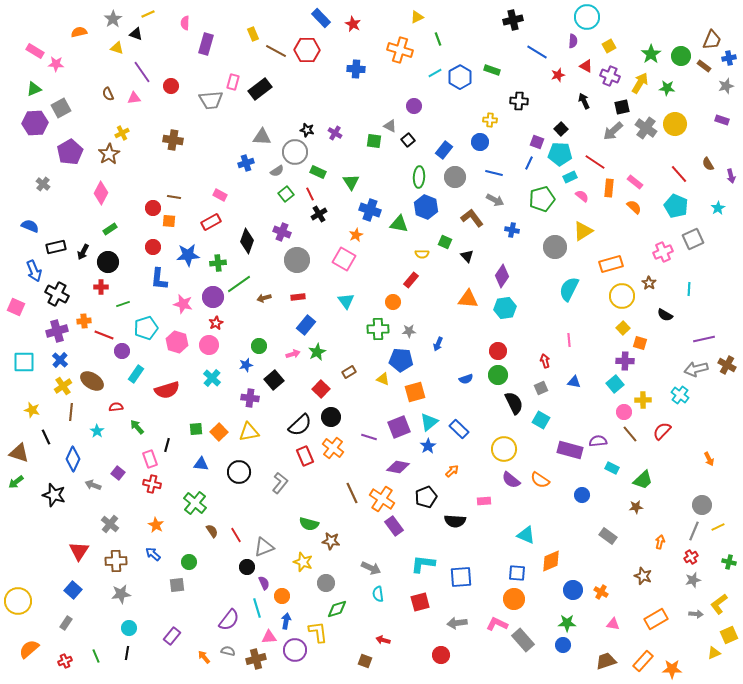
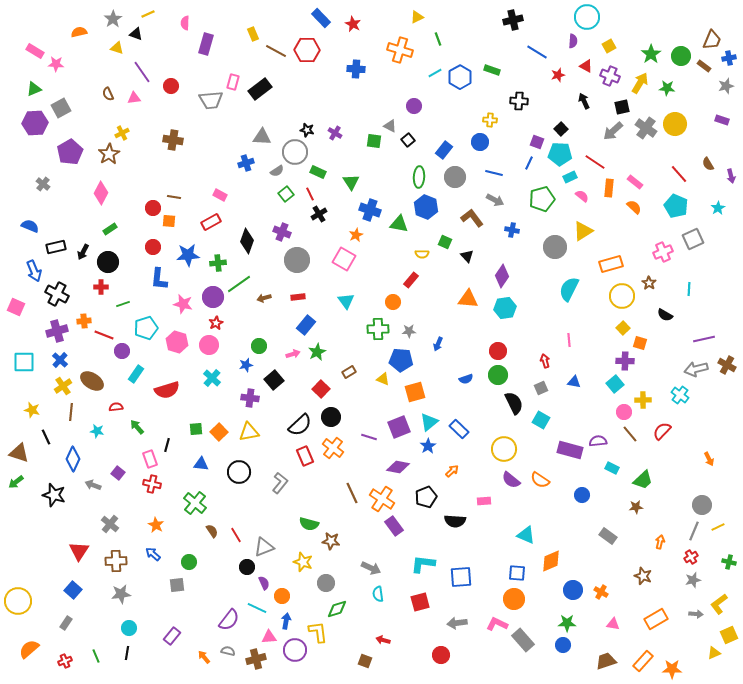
cyan star at (97, 431): rotated 24 degrees counterclockwise
cyan line at (257, 608): rotated 48 degrees counterclockwise
